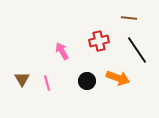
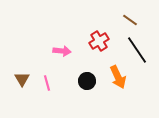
brown line: moved 1 px right, 2 px down; rotated 28 degrees clockwise
red cross: rotated 18 degrees counterclockwise
pink arrow: rotated 126 degrees clockwise
orange arrow: moved 1 px up; rotated 45 degrees clockwise
